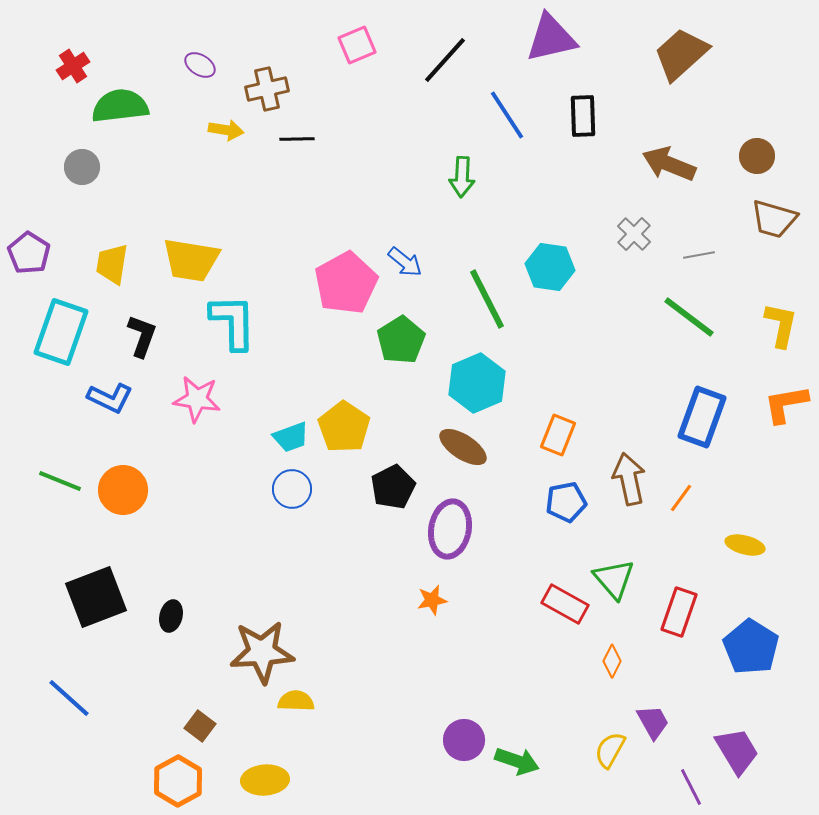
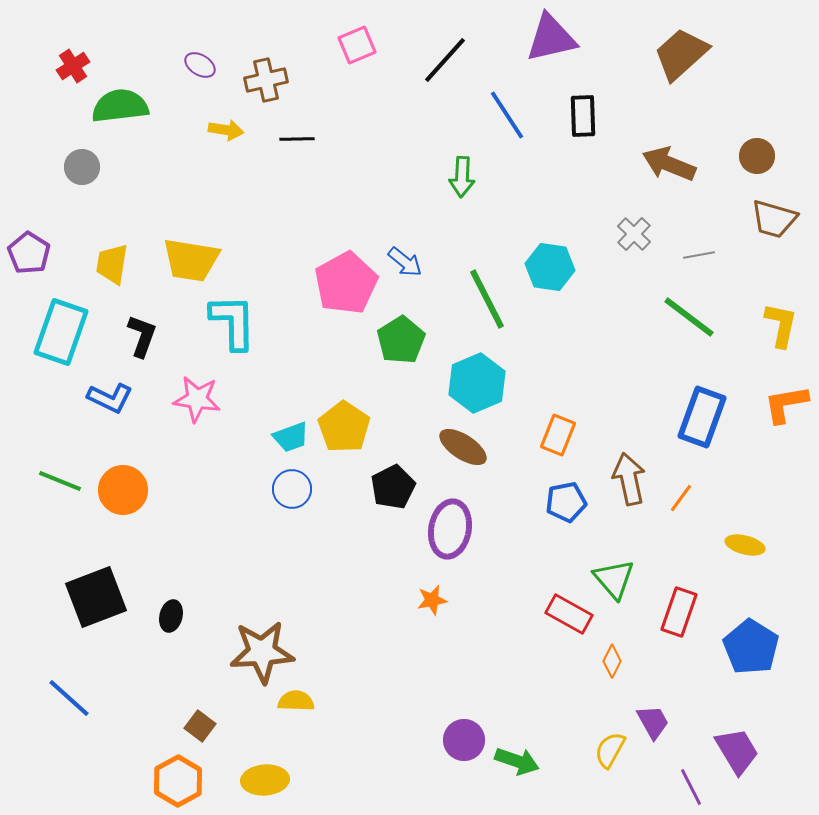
brown cross at (267, 89): moved 1 px left, 9 px up
red rectangle at (565, 604): moved 4 px right, 10 px down
